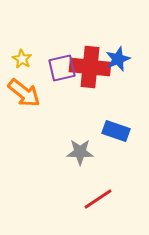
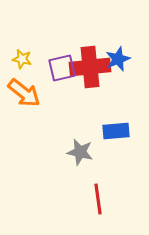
yellow star: rotated 18 degrees counterclockwise
red cross: rotated 12 degrees counterclockwise
blue rectangle: rotated 24 degrees counterclockwise
gray star: rotated 12 degrees clockwise
red line: rotated 64 degrees counterclockwise
